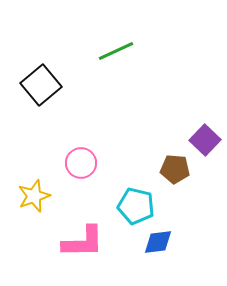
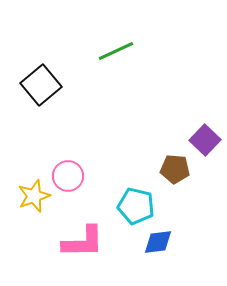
pink circle: moved 13 px left, 13 px down
